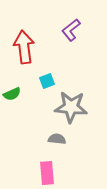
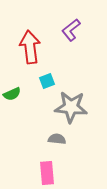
red arrow: moved 6 px right
